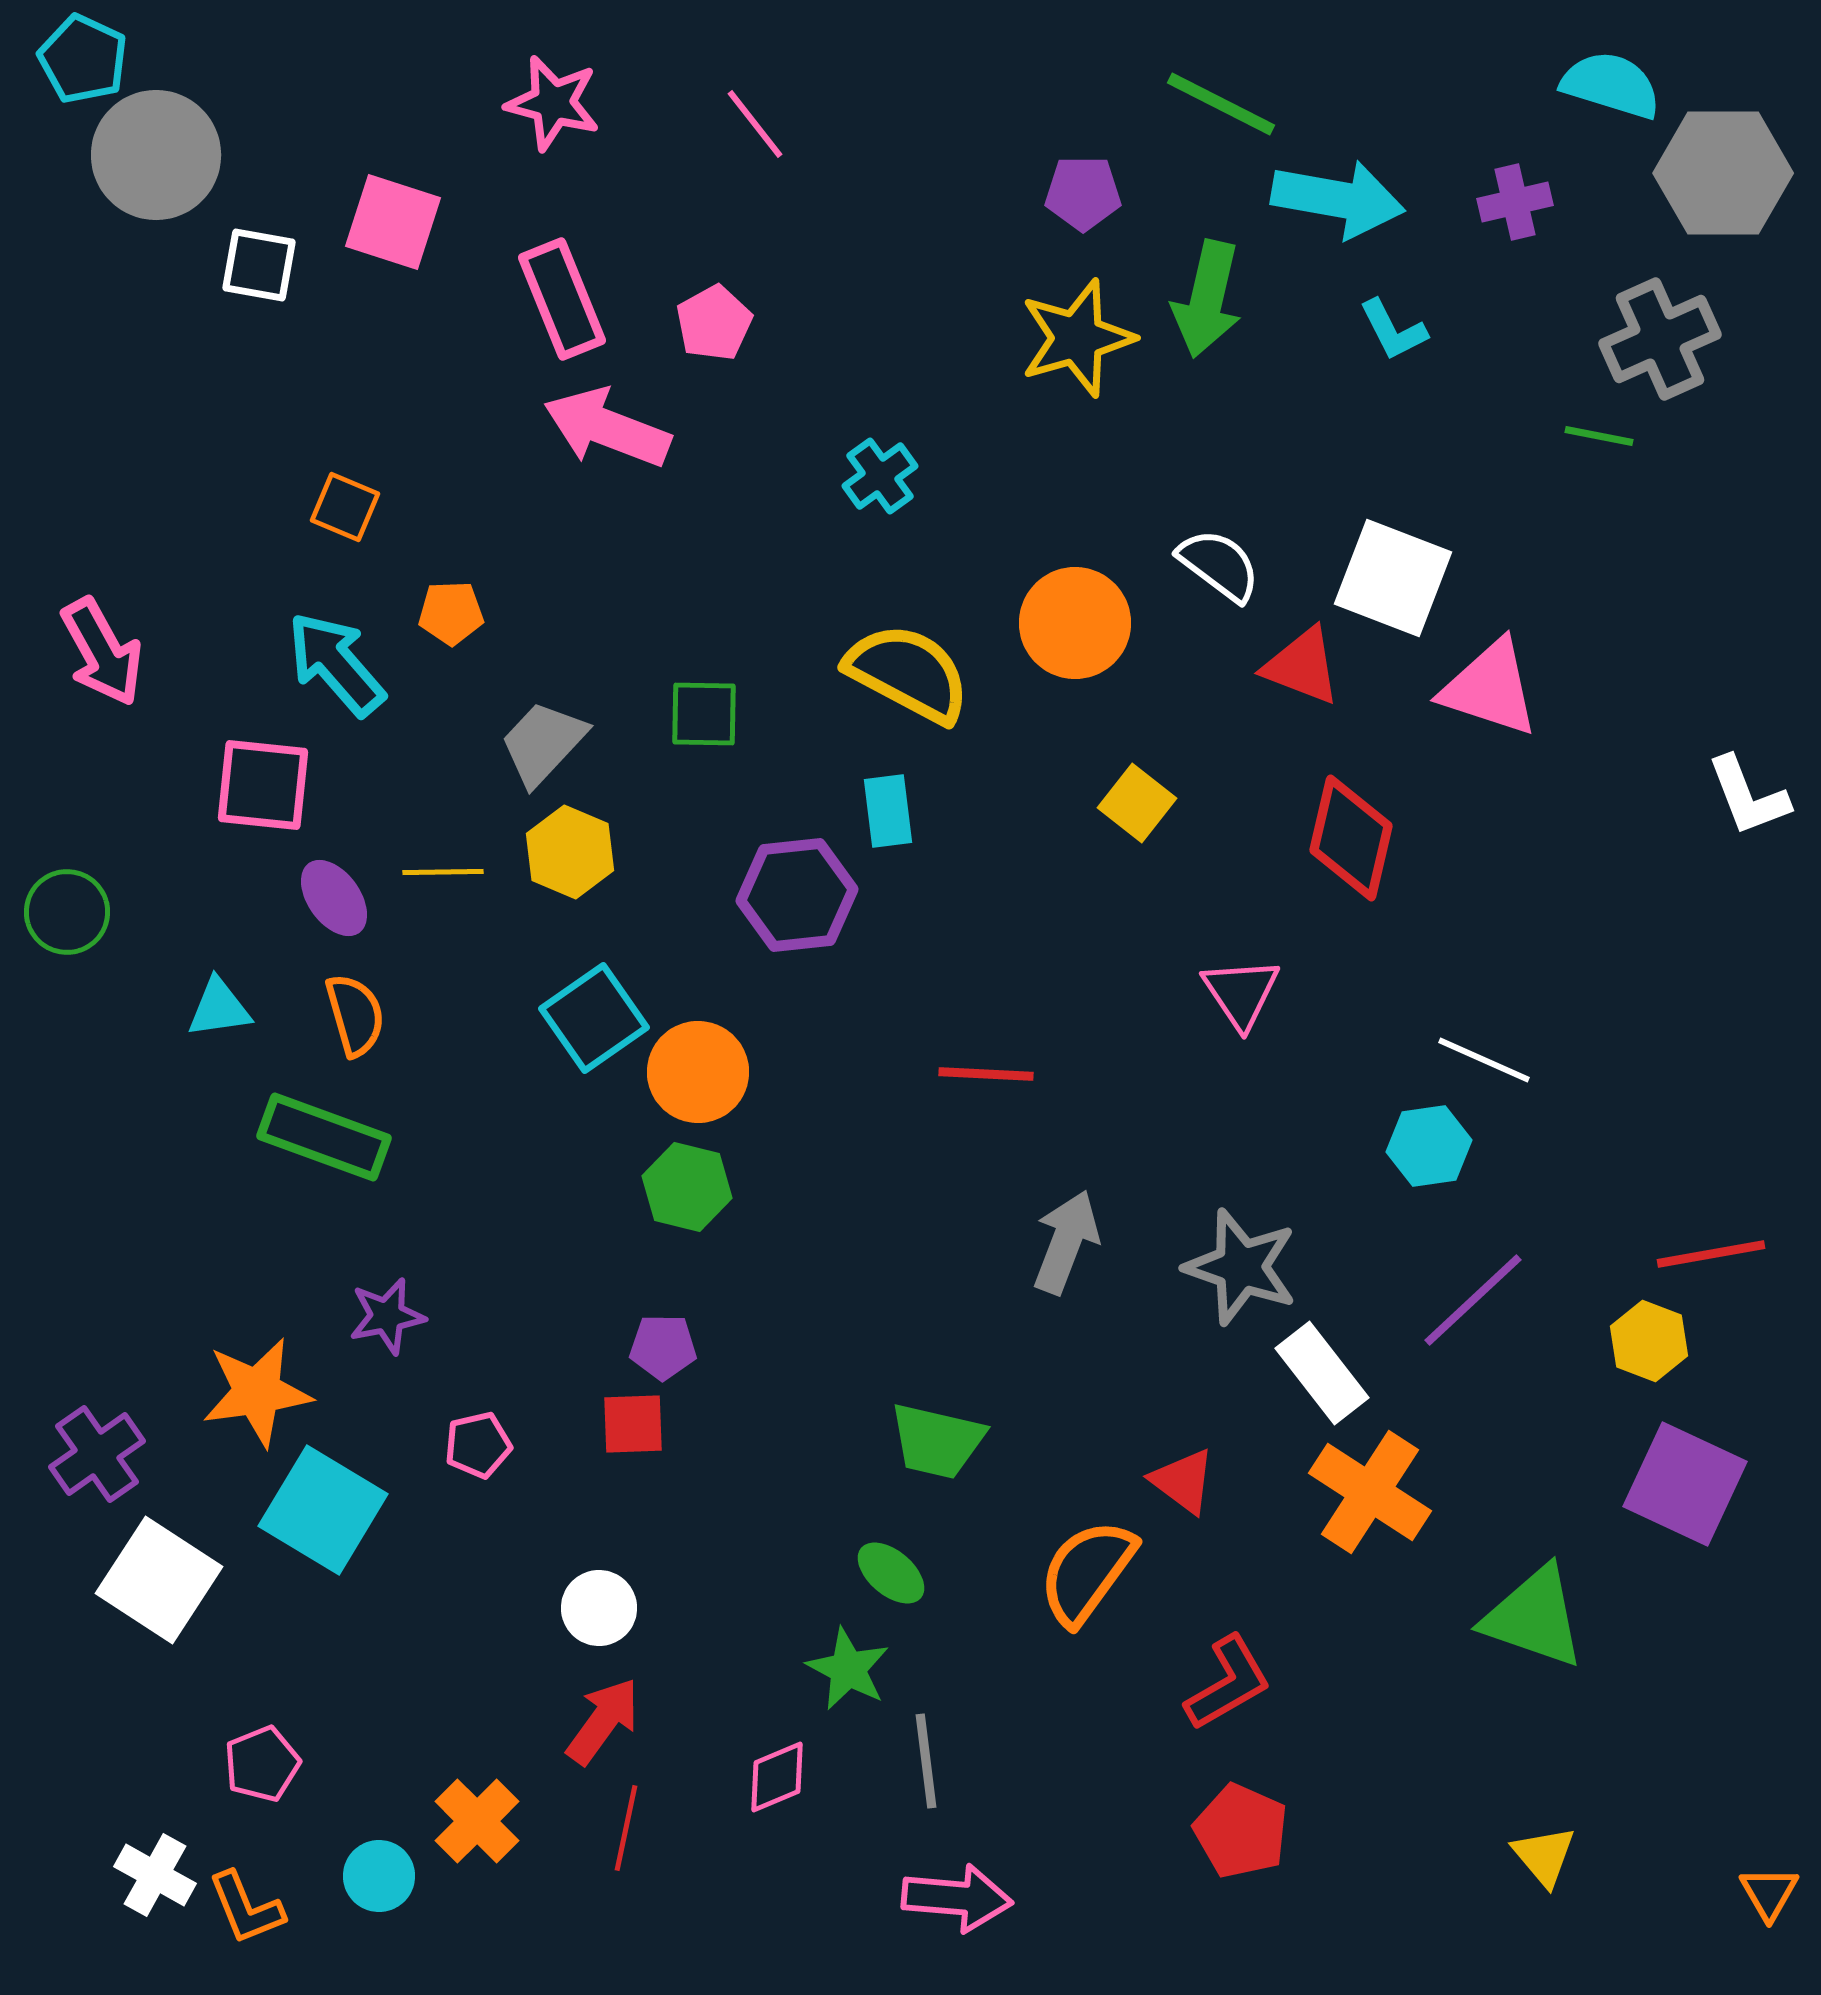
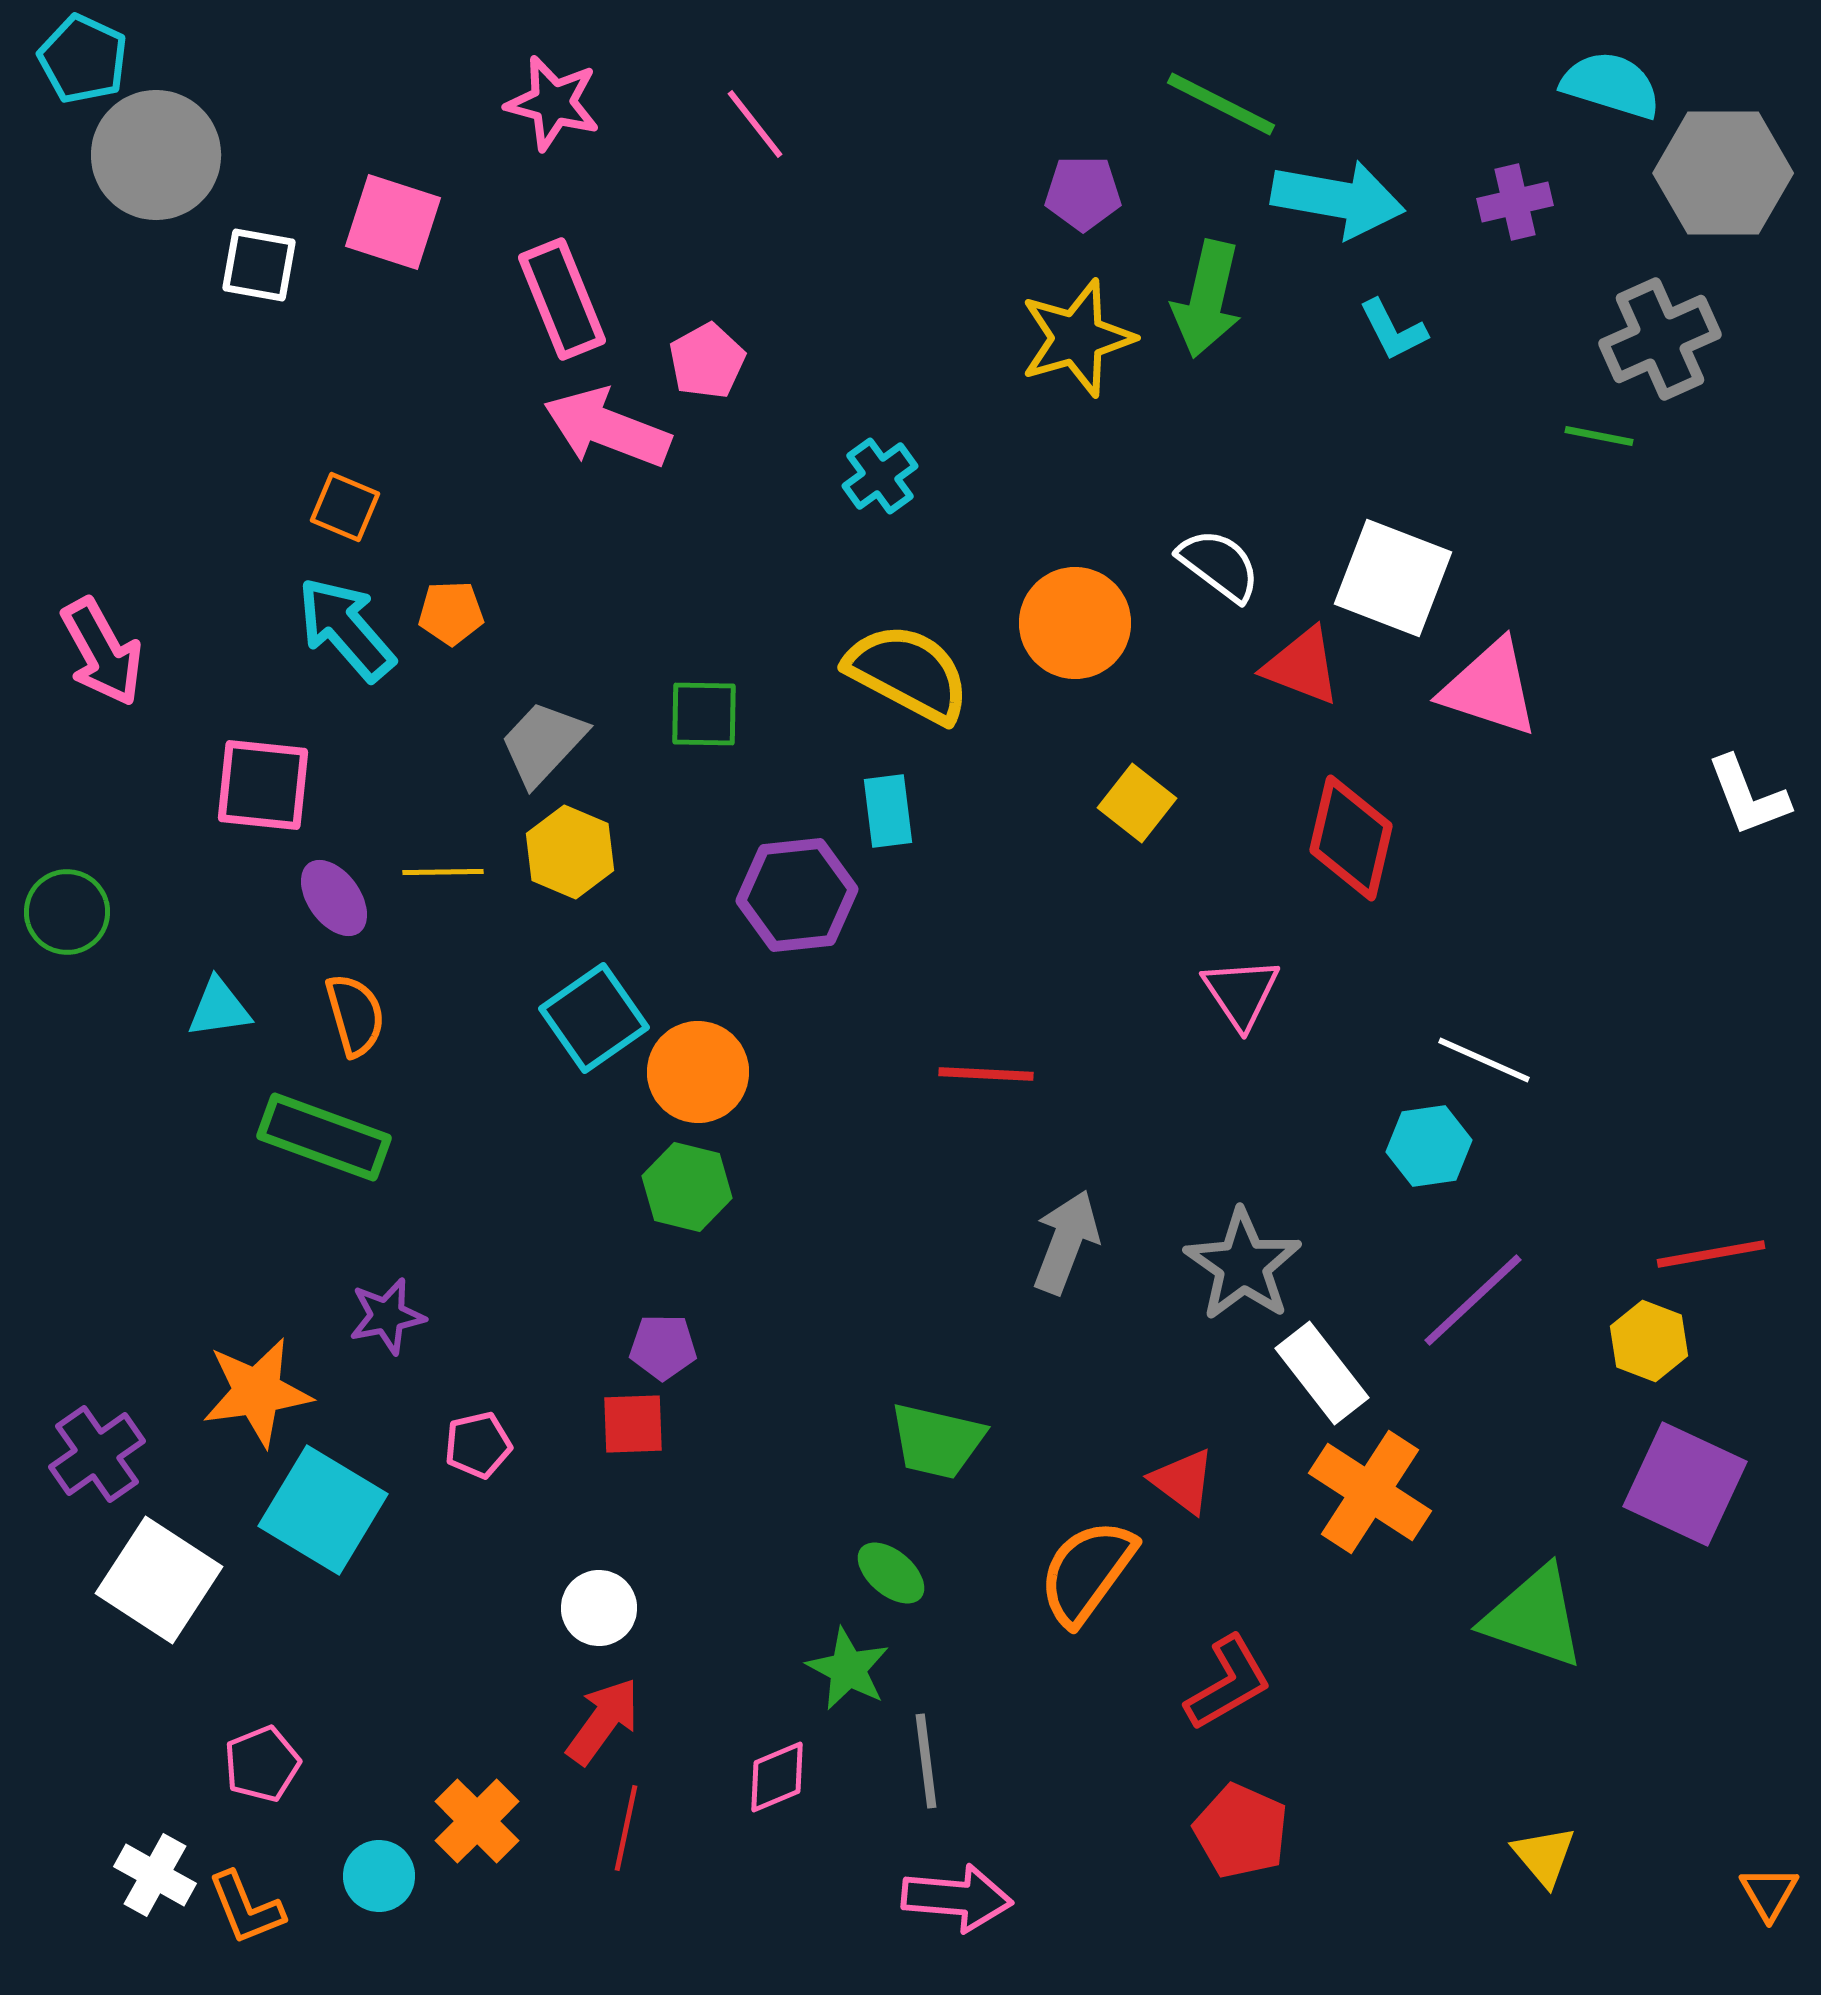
pink pentagon at (714, 323): moved 7 px left, 38 px down
cyan arrow at (336, 664): moved 10 px right, 35 px up
gray star at (1241, 1267): moved 2 px right, 2 px up; rotated 16 degrees clockwise
